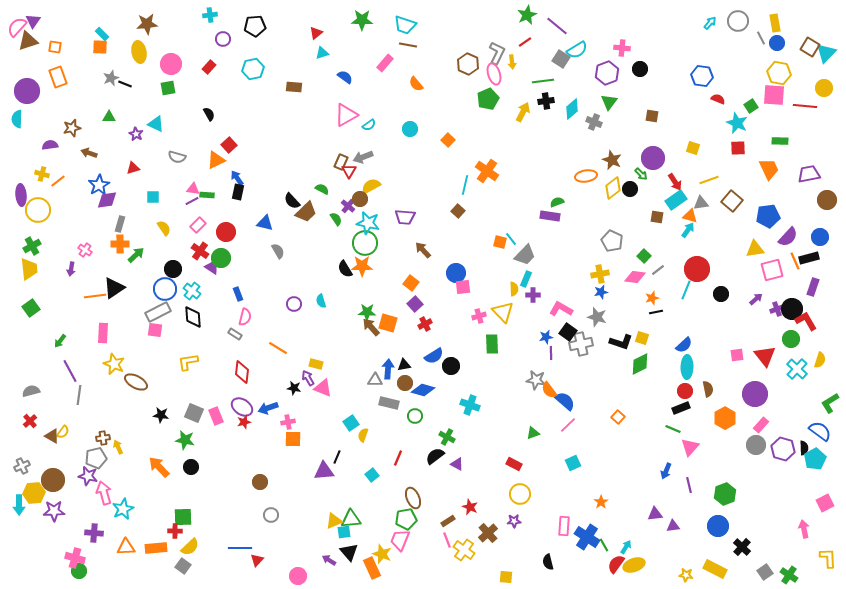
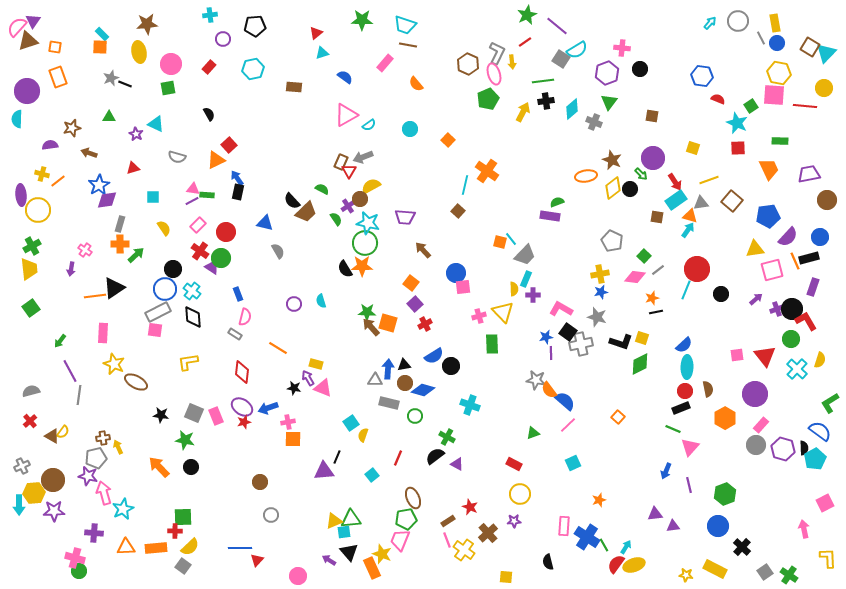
purple cross at (348, 206): rotated 16 degrees clockwise
orange star at (601, 502): moved 2 px left, 2 px up; rotated 16 degrees clockwise
